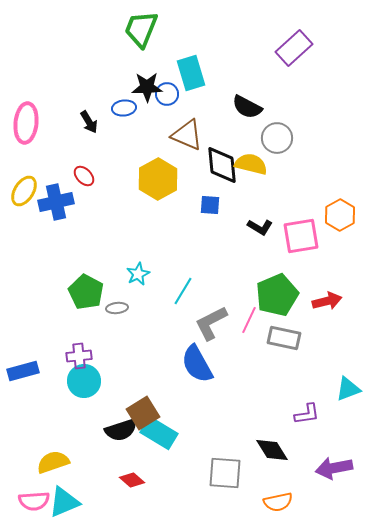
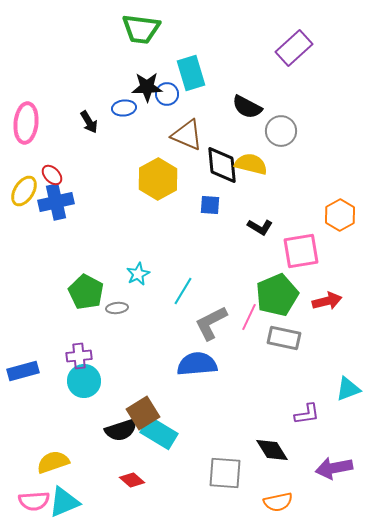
green trapezoid at (141, 29): rotated 105 degrees counterclockwise
gray circle at (277, 138): moved 4 px right, 7 px up
red ellipse at (84, 176): moved 32 px left, 1 px up
pink square at (301, 236): moved 15 px down
pink line at (249, 320): moved 3 px up
blue semicircle at (197, 364): rotated 114 degrees clockwise
